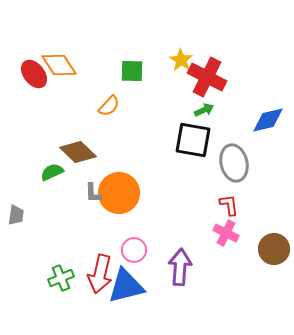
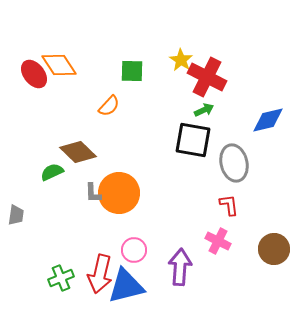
pink cross: moved 8 px left, 8 px down
